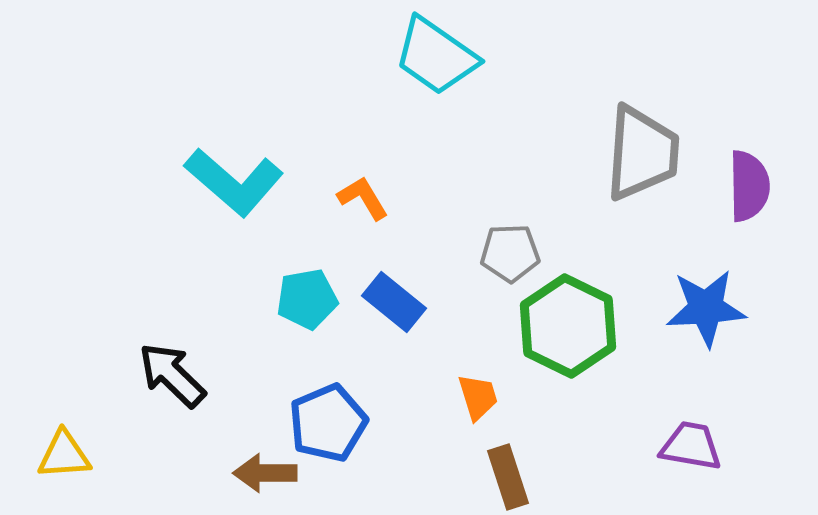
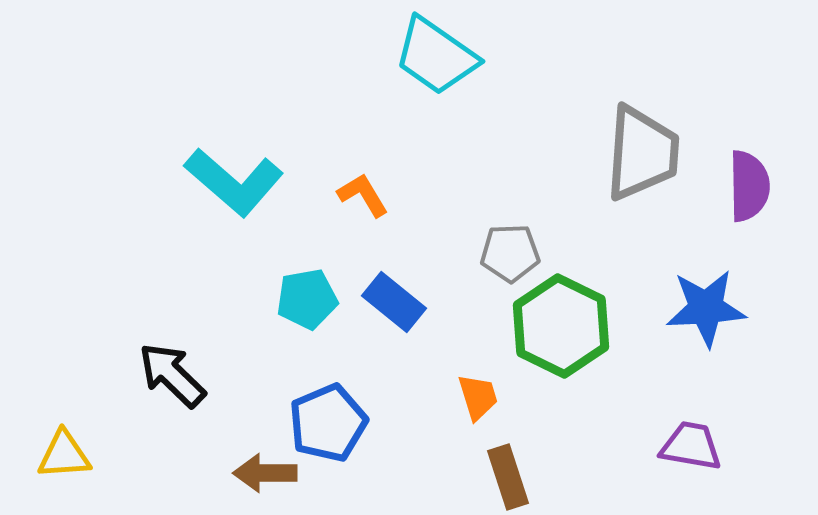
orange L-shape: moved 3 px up
green hexagon: moved 7 px left
